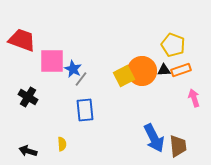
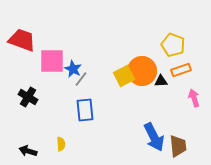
black triangle: moved 3 px left, 11 px down
blue arrow: moved 1 px up
yellow semicircle: moved 1 px left
